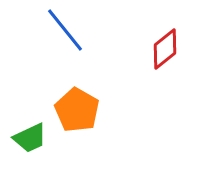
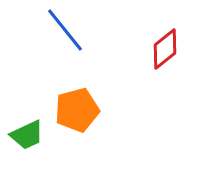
orange pentagon: rotated 27 degrees clockwise
green trapezoid: moved 3 px left, 3 px up
